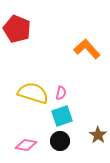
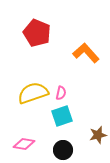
red pentagon: moved 20 px right, 4 px down
orange L-shape: moved 1 px left, 4 px down
yellow semicircle: rotated 36 degrees counterclockwise
brown star: rotated 24 degrees clockwise
black circle: moved 3 px right, 9 px down
pink diamond: moved 2 px left, 1 px up
